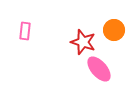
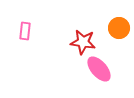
orange circle: moved 5 px right, 2 px up
red star: rotated 10 degrees counterclockwise
